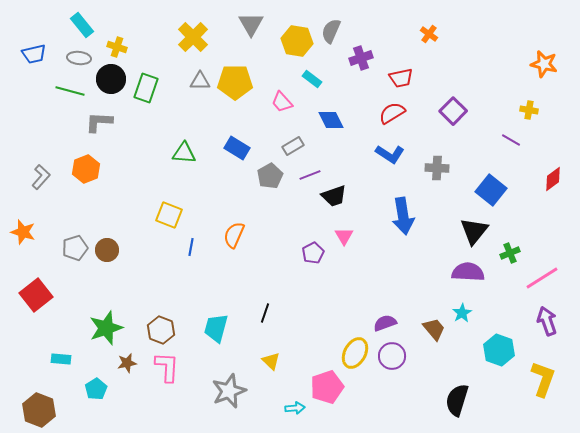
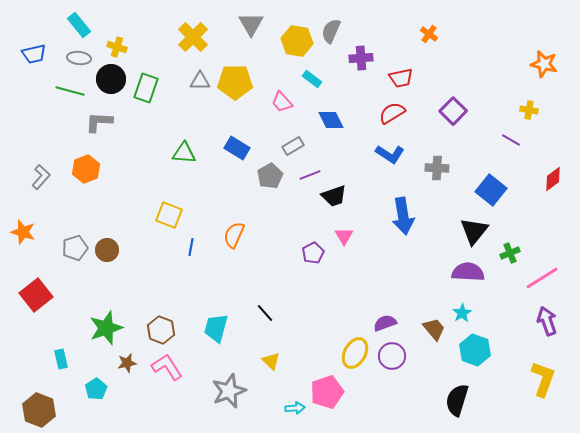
cyan rectangle at (82, 25): moved 3 px left
purple cross at (361, 58): rotated 15 degrees clockwise
black line at (265, 313): rotated 60 degrees counterclockwise
cyan hexagon at (499, 350): moved 24 px left
cyan rectangle at (61, 359): rotated 72 degrees clockwise
pink L-shape at (167, 367): rotated 36 degrees counterclockwise
pink pentagon at (327, 387): moved 5 px down
